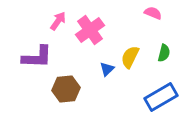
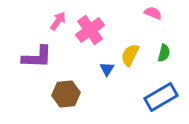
yellow semicircle: moved 2 px up
blue triangle: rotated 14 degrees counterclockwise
brown hexagon: moved 5 px down
